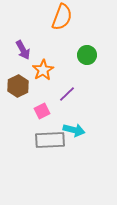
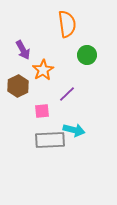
orange semicircle: moved 5 px right, 7 px down; rotated 28 degrees counterclockwise
pink square: rotated 21 degrees clockwise
